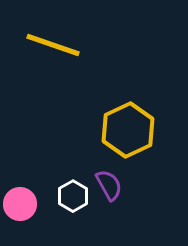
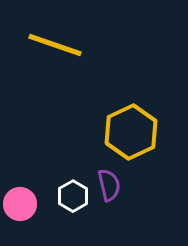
yellow line: moved 2 px right
yellow hexagon: moved 3 px right, 2 px down
purple semicircle: rotated 16 degrees clockwise
